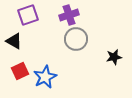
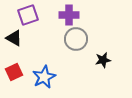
purple cross: rotated 18 degrees clockwise
black triangle: moved 3 px up
black star: moved 11 px left, 3 px down
red square: moved 6 px left, 1 px down
blue star: moved 1 px left
